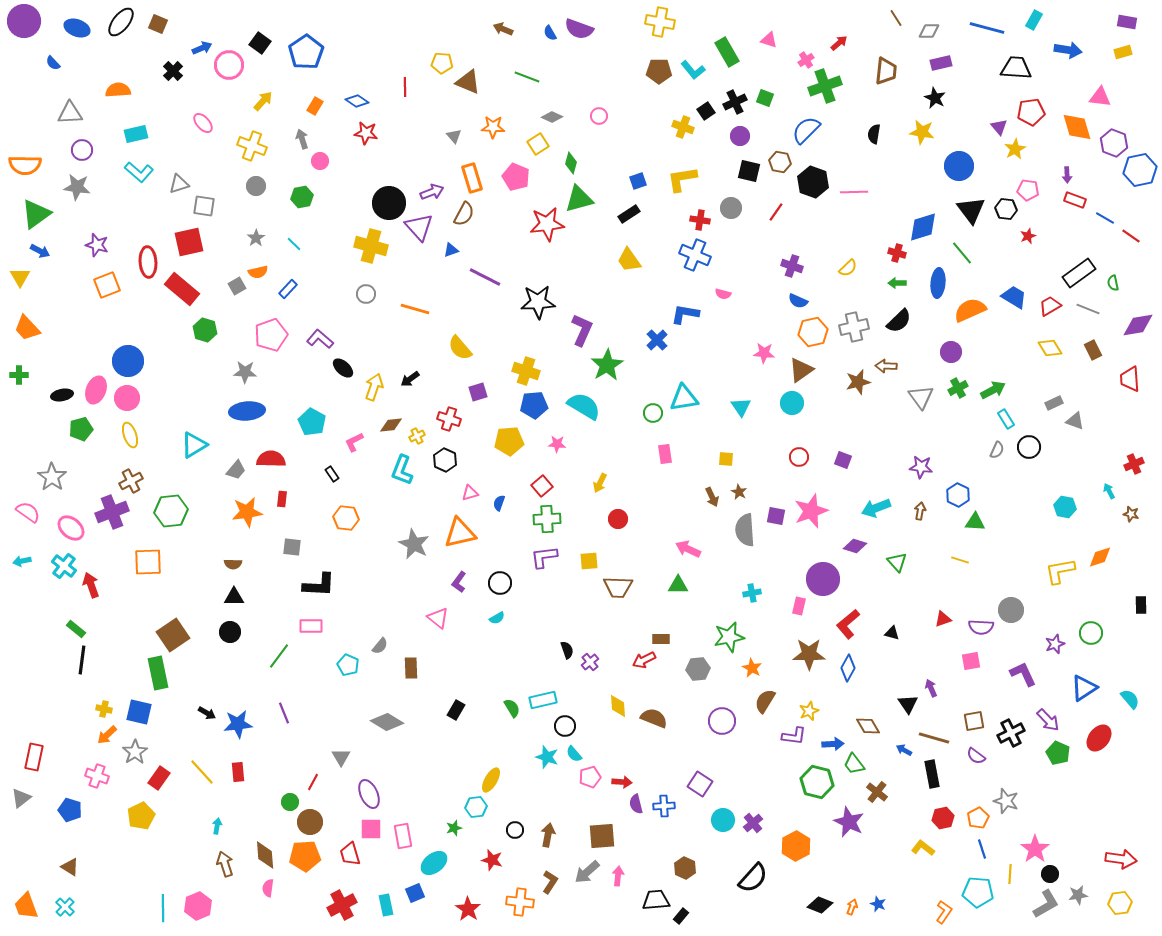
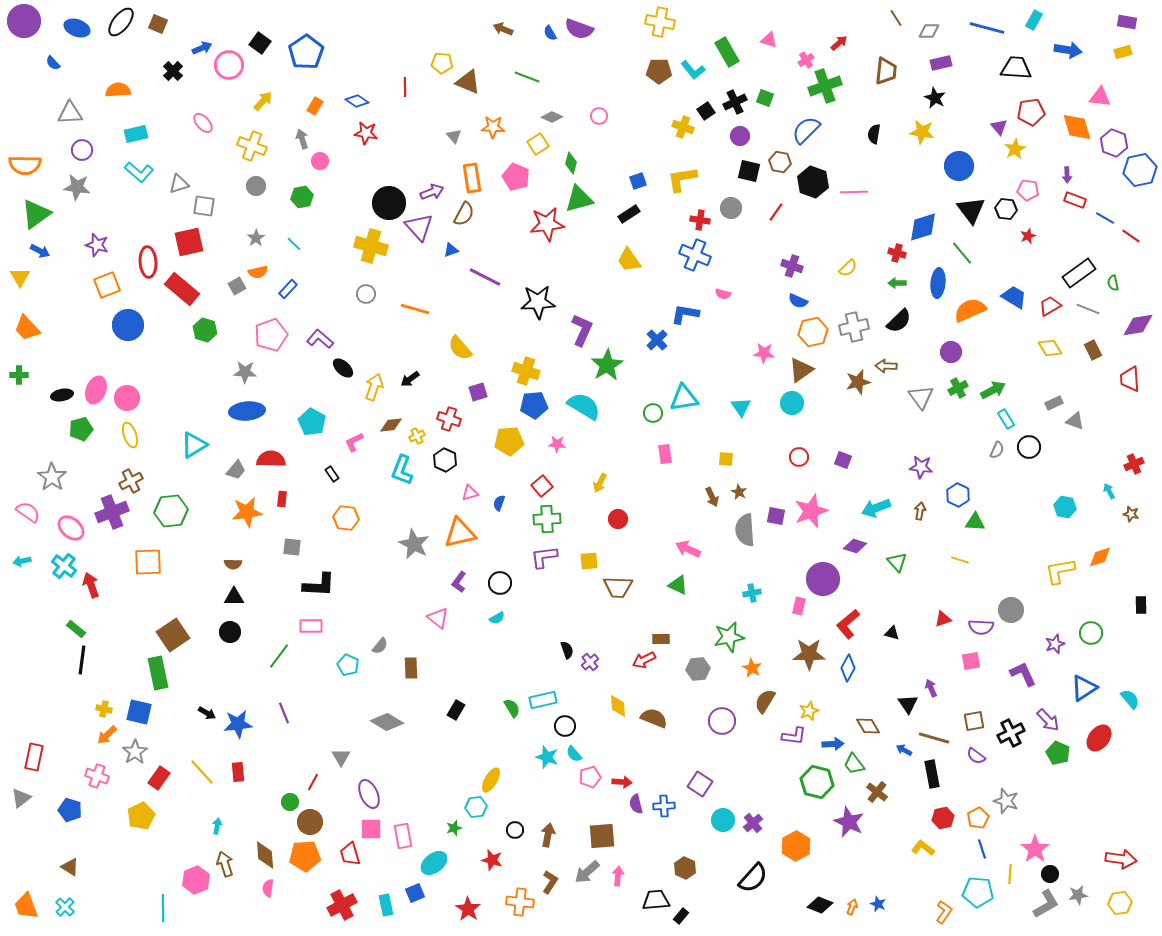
orange rectangle at (472, 178): rotated 8 degrees clockwise
blue circle at (128, 361): moved 36 px up
green triangle at (678, 585): rotated 25 degrees clockwise
pink hexagon at (198, 906): moved 2 px left, 26 px up
